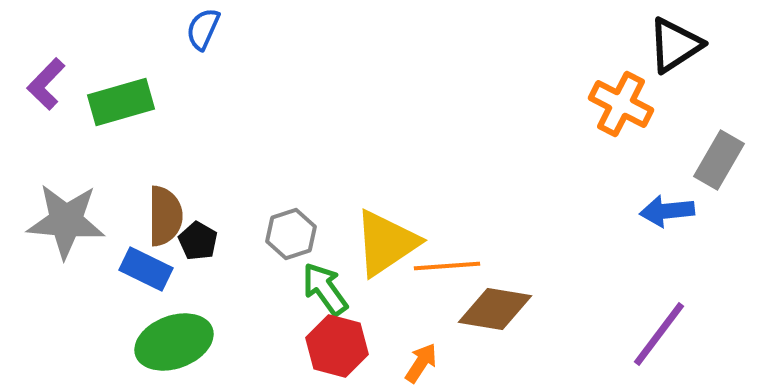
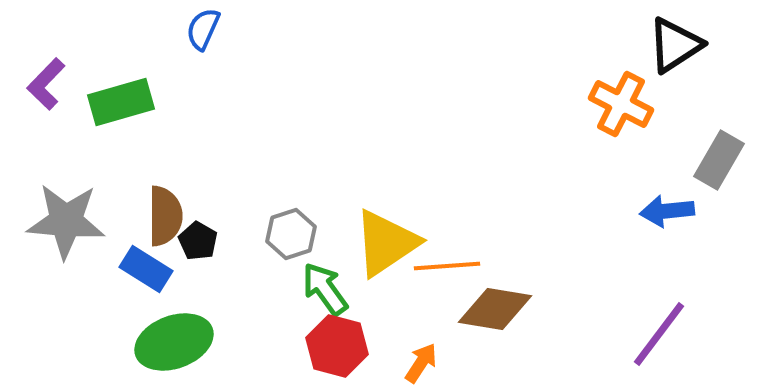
blue rectangle: rotated 6 degrees clockwise
